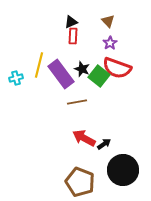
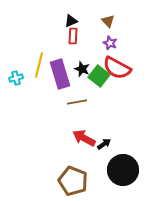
black triangle: moved 1 px up
purple star: rotated 16 degrees counterclockwise
red semicircle: rotated 8 degrees clockwise
purple rectangle: moved 1 px left; rotated 20 degrees clockwise
brown pentagon: moved 7 px left, 1 px up
